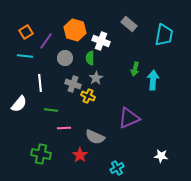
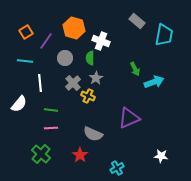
gray rectangle: moved 8 px right, 3 px up
orange hexagon: moved 1 px left, 2 px up
cyan line: moved 5 px down
green arrow: rotated 40 degrees counterclockwise
cyan arrow: moved 1 px right, 2 px down; rotated 66 degrees clockwise
gray cross: moved 1 px up; rotated 28 degrees clockwise
pink line: moved 13 px left
gray semicircle: moved 2 px left, 3 px up
green cross: rotated 30 degrees clockwise
